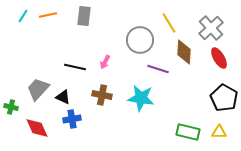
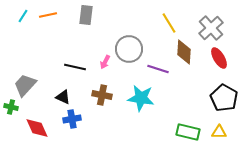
gray rectangle: moved 2 px right, 1 px up
gray circle: moved 11 px left, 9 px down
gray trapezoid: moved 13 px left, 4 px up
